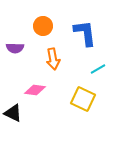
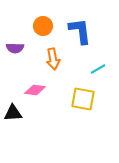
blue L-shape: moved 5 px left, 2 px up
yellow square: rotated 15 degrees counterclockwise
black triangle: rotated 30 degrees counterclockwise
